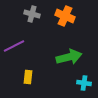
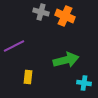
gray cross: moved 9 px right, 2 px up
green arrow: moved 3 px left, 3 px down
